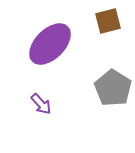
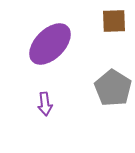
brown square: moved 6 px right; rotated 12 degrees clockwise
purple arrow: moved 4 px right; rotated 35 degrees clockwise
